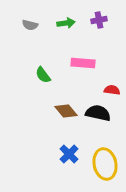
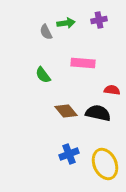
gray semicircle: moved 16 px right, 7 px down; rotated 49 degrees clockwise
blue cross: rotated 24 degrees clockwise
yellow ellipse: rotated 12 degrees counterclockwise
